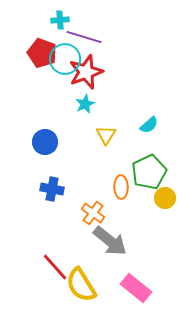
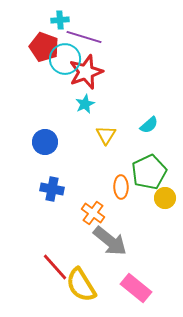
red pentagon: moved 2 px right, 6 px up
